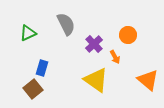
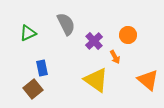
purple cross: moved 3 px up
blue rectangle: rotated 28 degrees counterclockwise
